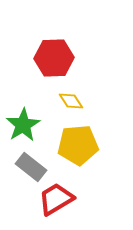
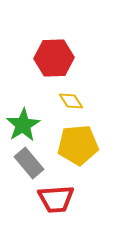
gray rectangle: moved 2 px left, 4 px up; rotated 12 degrees clockwise
red trapezoid: rotated 153 degrees counterclockwise
